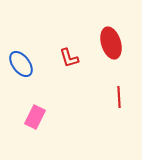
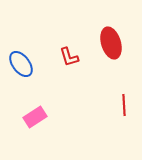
red L-shape: moved 1 px up
red line: moved 5 px right, 8 px down
pink rectangle: rotated 30 degrees clockwise
